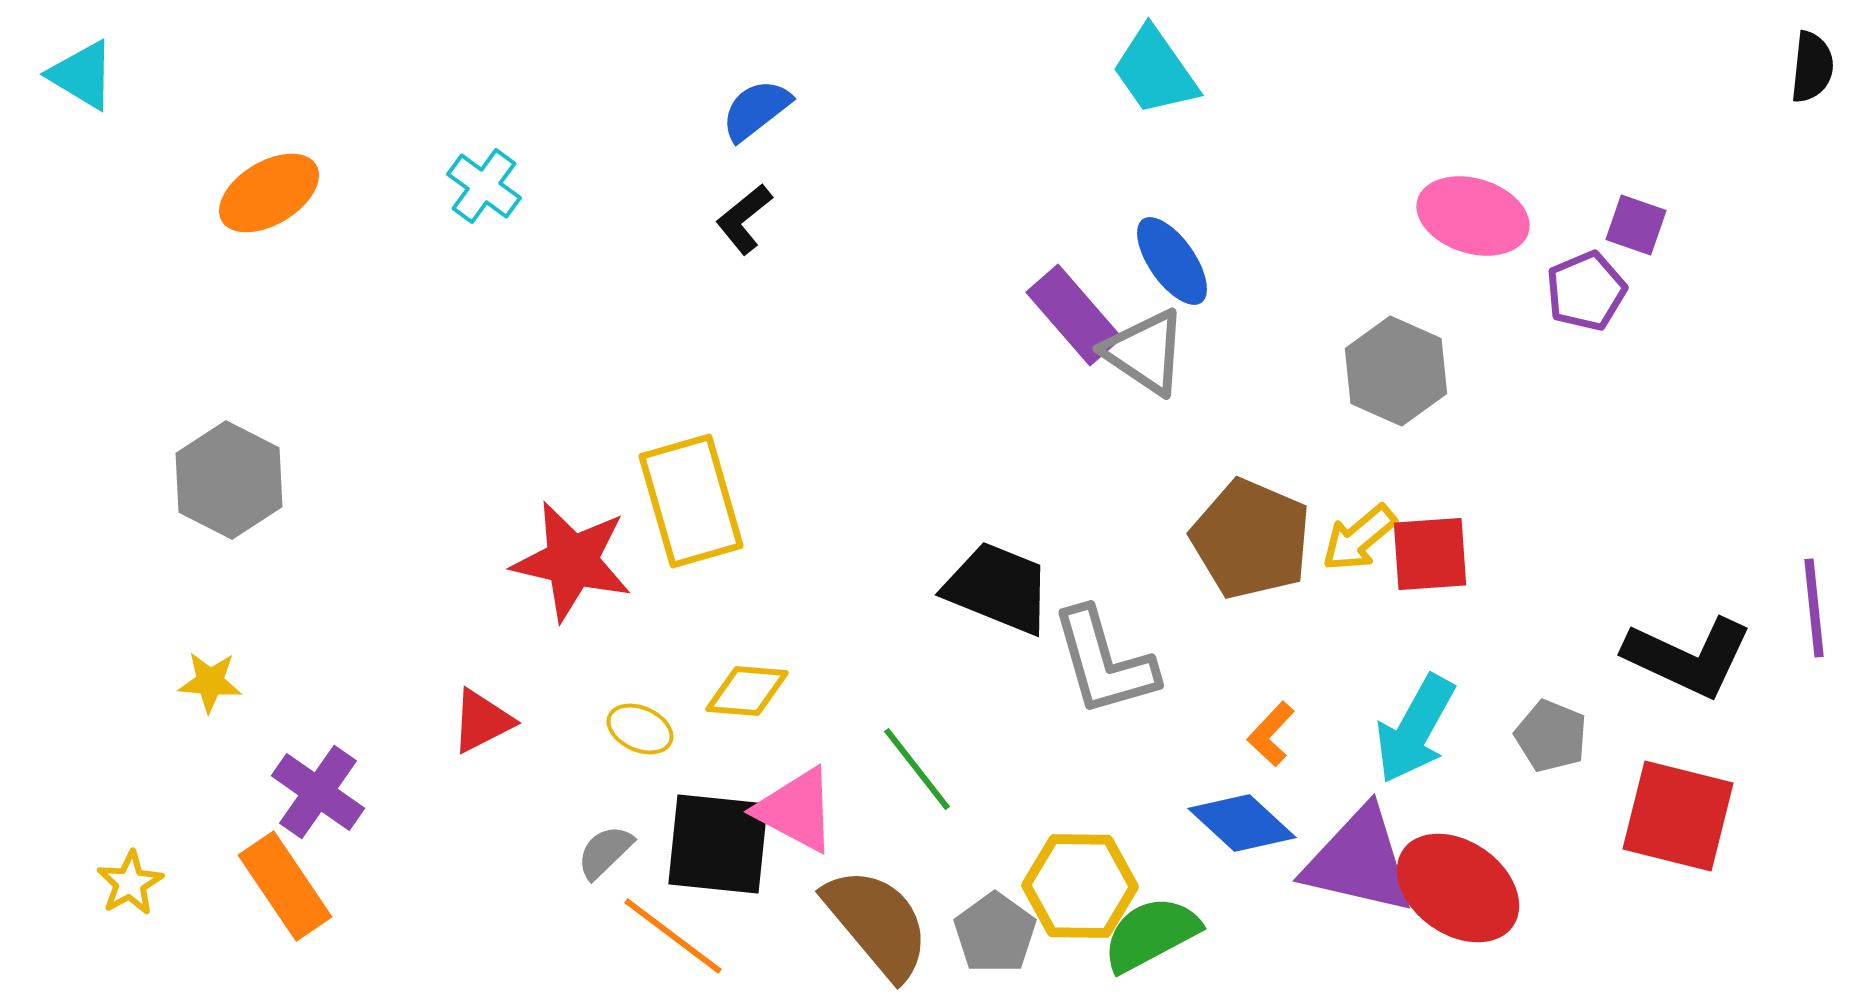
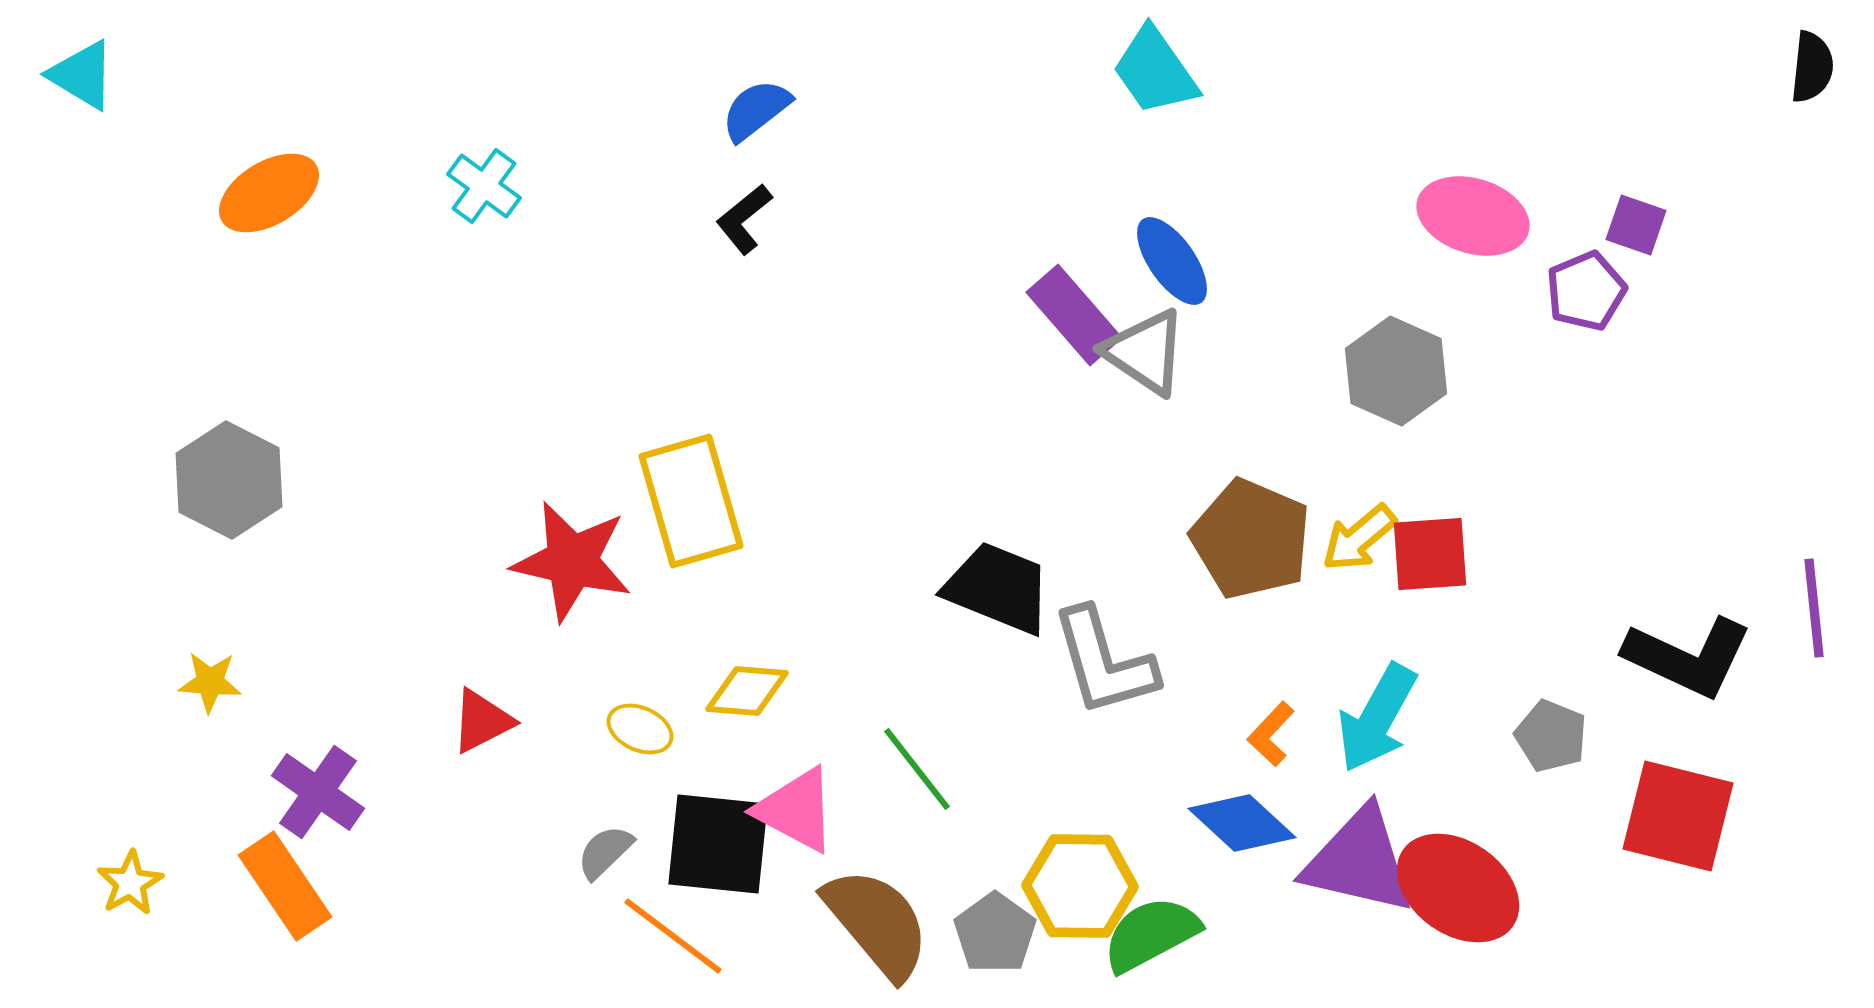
cyan arrow at (1415, 729): moved 38 px left, 11 px up
